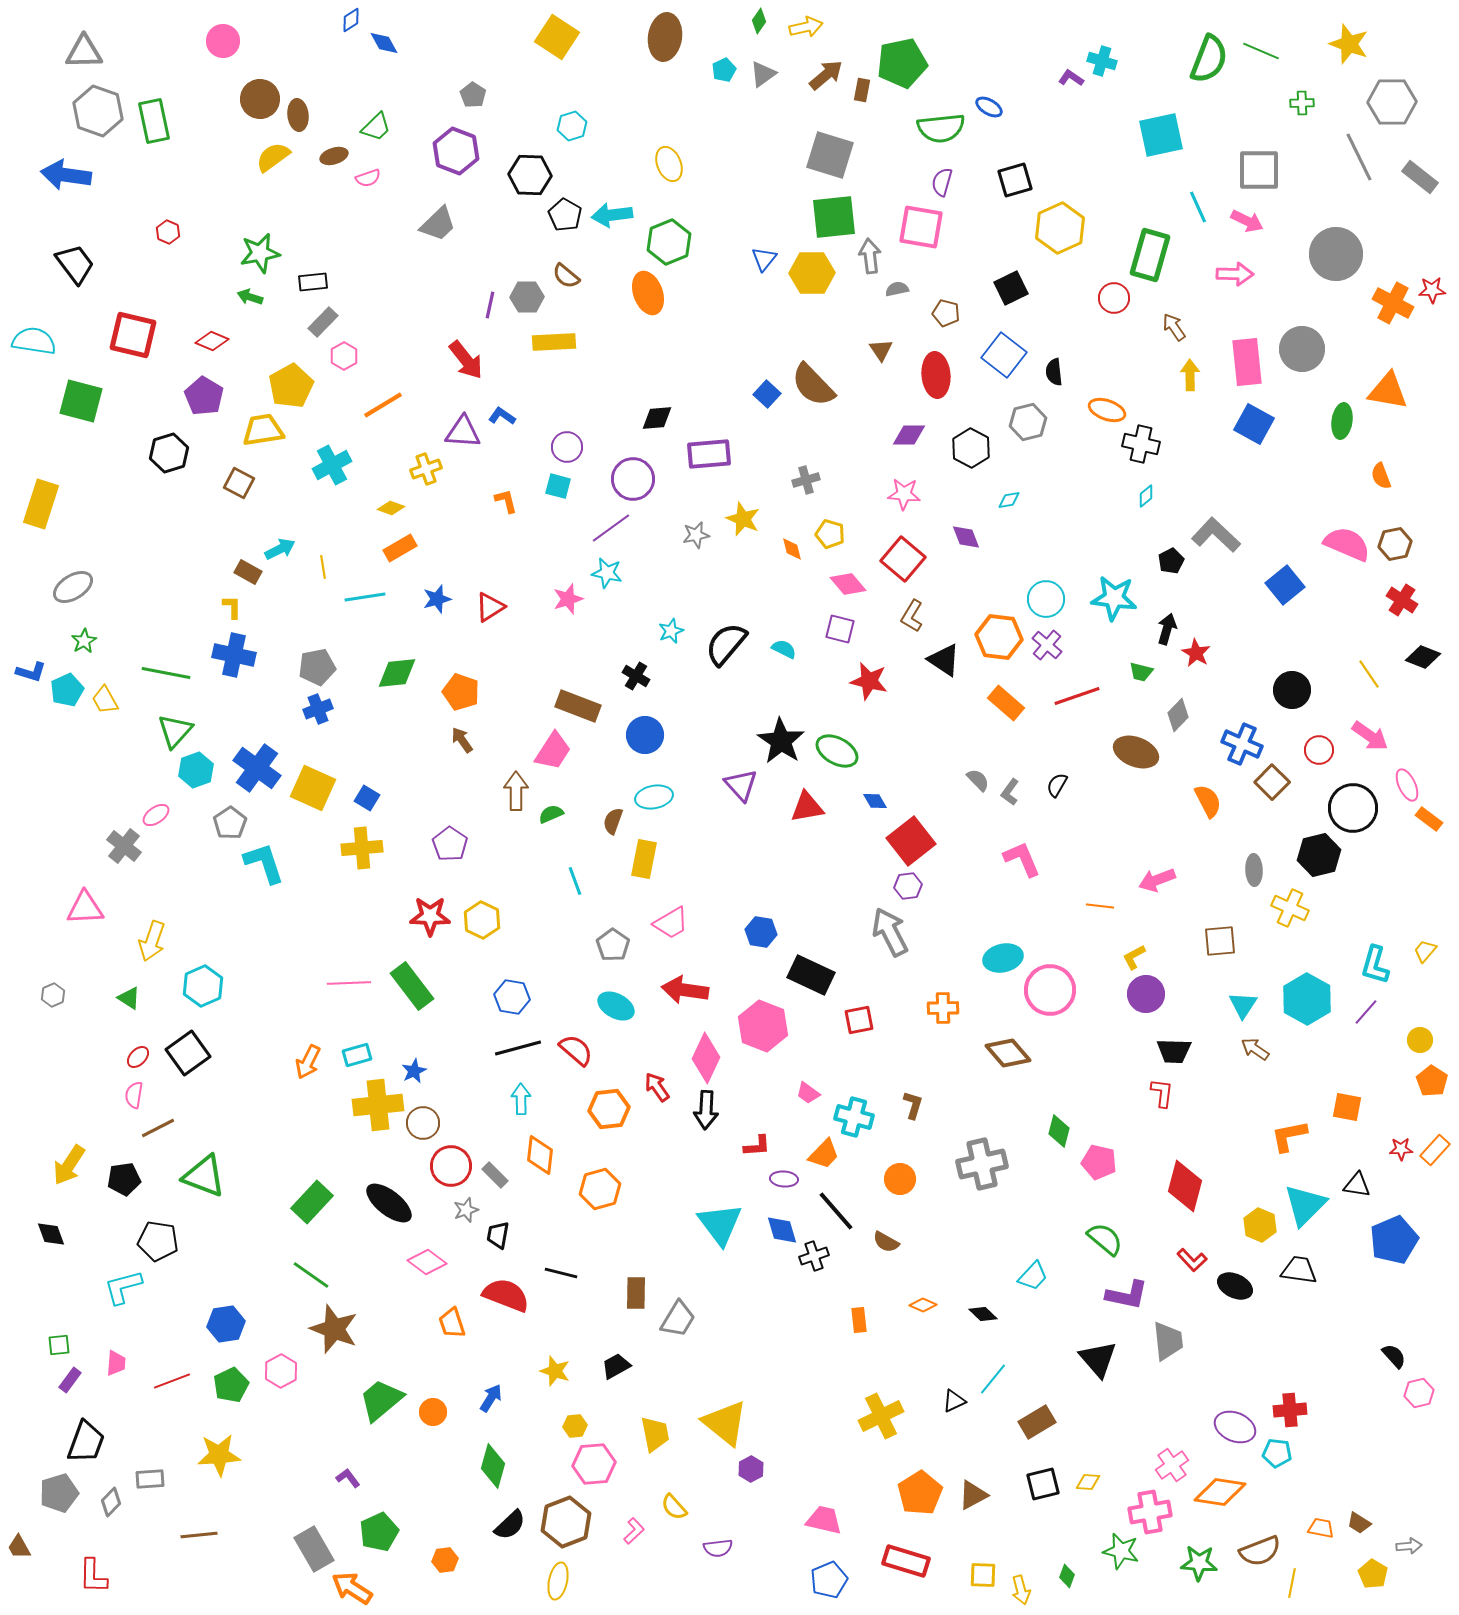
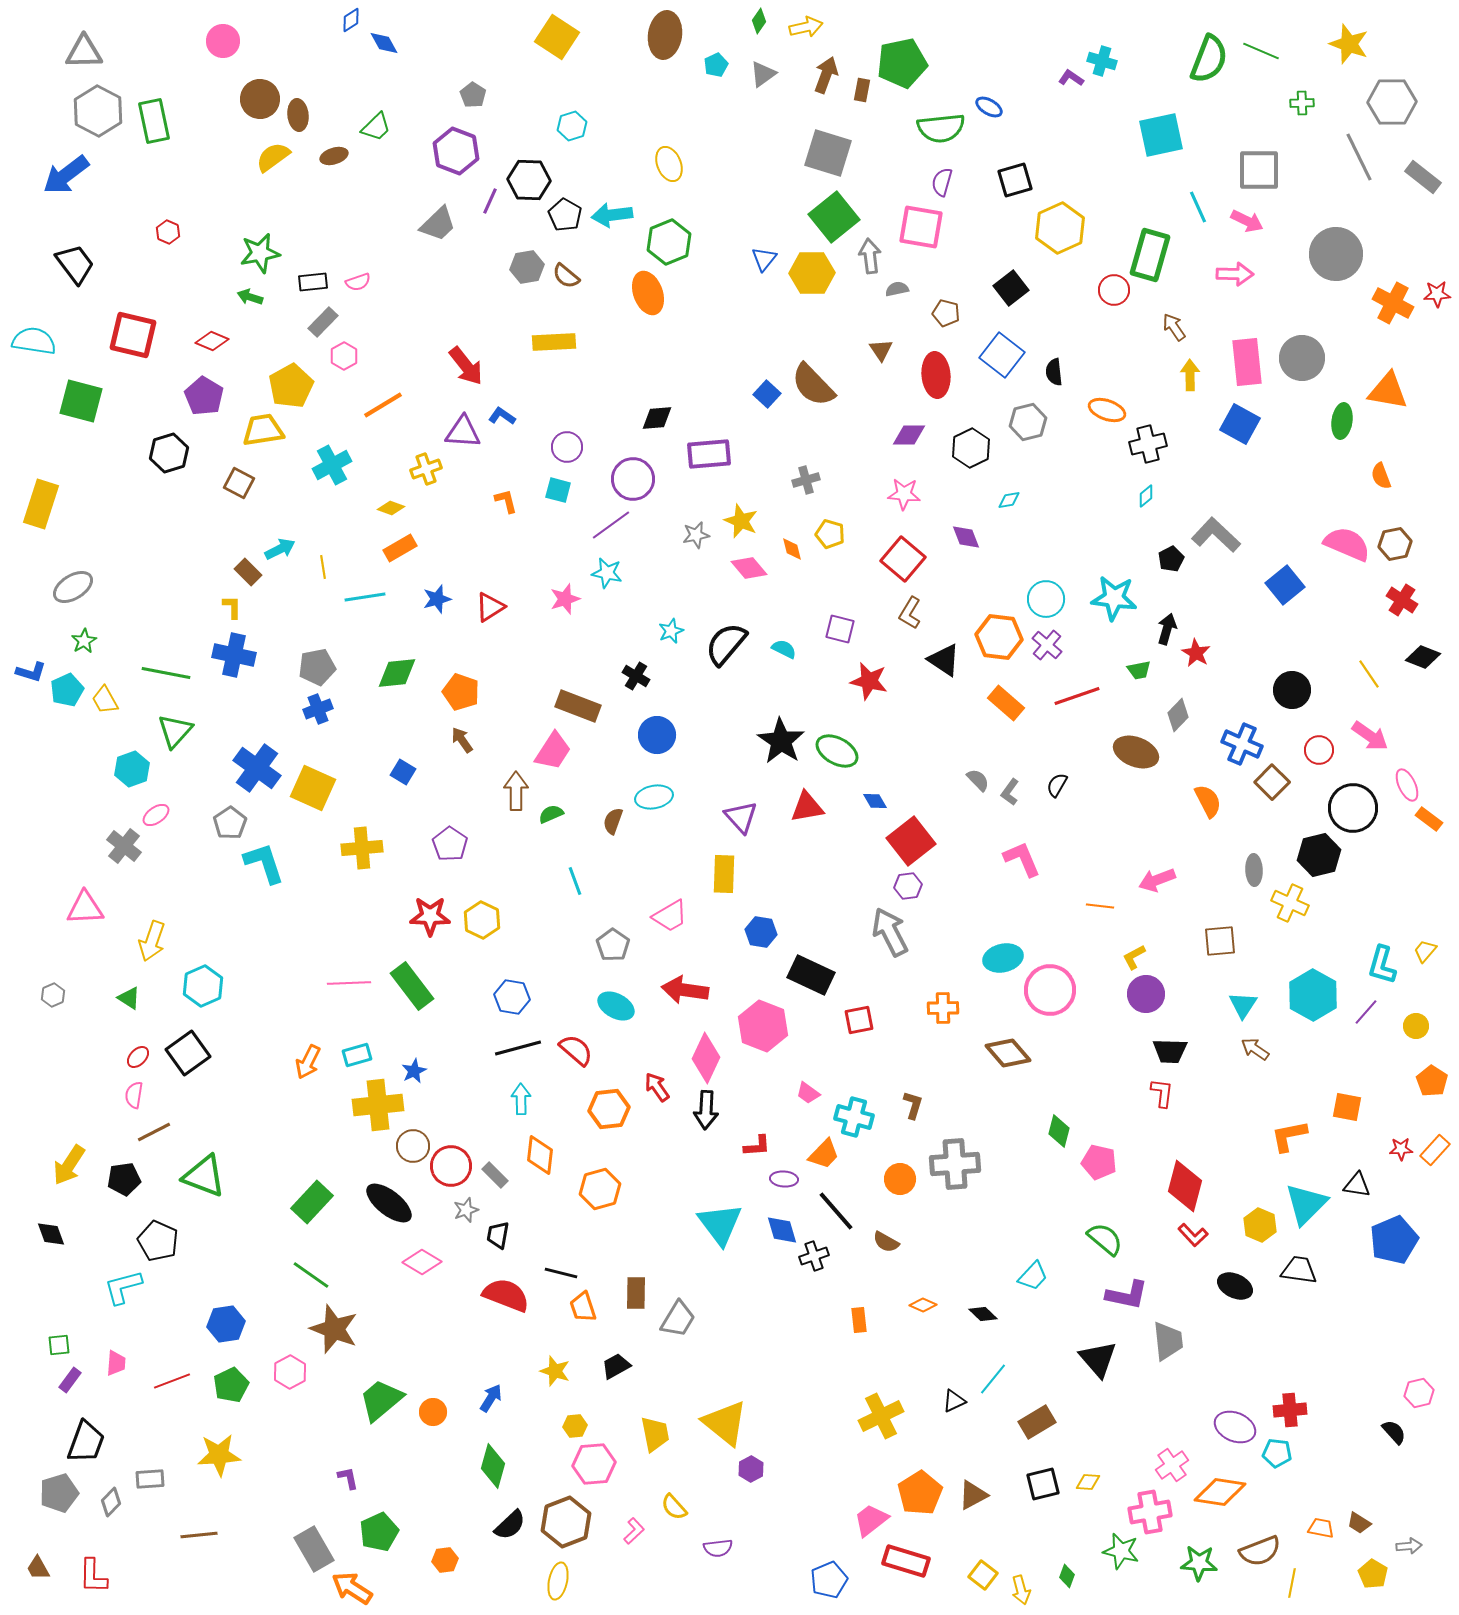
brown ellipse at (665, 37): moved 2 px up
cyan pentagon at (724, 70): moved 8 px left, 5 px up
brown arrow at (826, 75): rotated 30 degrees counterclockwise
gray hexagon at (98, 111): rotated 9 degrees clockwise
gray square at (830, 155): moved 2 px left, 2 px up
blue arrow at (66, 175): rotated 45 degrees counterclockwise
black hexagon at (530, 175): moved 1 px left, 5 px down
gray rectangle at (1420, 177): moved 3 px right
pink semicircle at (368, 178): moved 10 px left, 104 px down
green square at (834, 217): rotated 33 degrees counterclockwise
black square at (1011, 288): rotated 12 degrees counterclockwise
red star at (1432, 290): moved 5 px right, 4 px down
gray hexagon at (527, 297): moved 30 px up; rotated 8 degrees counterclockwise
red circle at (1114, 298): moved 8 px up
purple line at (490, 305): moved 104 px up; rotated 12 degrees clockwise
gray circle at (1302, 349): moved 9 px down
blue square at (1004, 355): moved 2 px left
red arrow at (466, 360): moved 6 px down
blue square at (1254, 424): moved 14 px left
black cross at (1141, 444): moved 7 px right; rotated 27 degrees counterclockwise
black hexagon at (971, 448): rotated 6 degrees clockwise
cyan square at (558, 486): moved 4 px down
yellow star at (743, 519): moved 2 px left, 2 px down
purple line at (611, 528): moved 3 px up
black pentagon at (1171, 561): moved 2 px up
brown rectangle at (248, 572): rotated 16 degrees clockwise
pink diamond at (848, 584): moved 99 px left, 16 px up
pink star at (568, 599): moved 3 px left
brown L-shape at (912, 616): moved 2 px left, 3 px up
green trapezoid at (1141, 672): moved 2 px left, 2 px up; rotated 25 degrees counterclockwise
blue circle at (645, 735): moved 12 px right
cyan hexagon at (196, 770): moved 64 px left, 1 px up
purple triangle at (741, 785): moved 32 px down
blue square at (367, 798): moved 36 px right, 26 px up
yellow rectangle at (644, 859): moved 80 px right, 15 px down; rotated 9 degrees counterclockwise
yellow cross at (1290, 908): moved 5 px up
pink trapezoid at (671, 923): moved 1 px left, 7 px up
cyan L-shape at (1375, 965): moved 7 px right
cyan hexagon at (1307, 999): moved 6 px right, 4 px up
yellow circle at (1420, 1040): moved 4 px left, 14 px up
black trapezoid at (1174, 1051): moved 4 px left
brown circle at (423, 1123): moved 10 px left, 23 px down
brown line at (158, 1128): moved 4 px left, 4 px down
gray cross at (982, 1164): moved 27 px left; rotated 9 degrees clockwise
cyan triangle at (1305, 1205): moved 1 px right, 1 px up
black pentagon at (158, 1241): rotated 15 degrees clockwise
red L-shape at (1192, 1260): moved 1 px right, 25 px up
pink diamond at (427, 1262): moved 5 px left; rotated 6 degrees counterclockwise
orange trapezoid at (452, 1323): moved 131 px right, 16 px up
black semicircle at (1394, 1356): moved 76 px down
pink hexagon at (281, 1371): moved 9 px right, 1 px down
purple L-shape at (348, 1478): rotated 25 degrees clockwise
pink trapezoid at (824, 1520): moved 47 px right; rotated 51 degrees counterclockwise
brown trapezoid at (19, 1547): moved 19 px right, 21 px down
yellow square at (983, 1575): rotated 36 degrees clockwise
